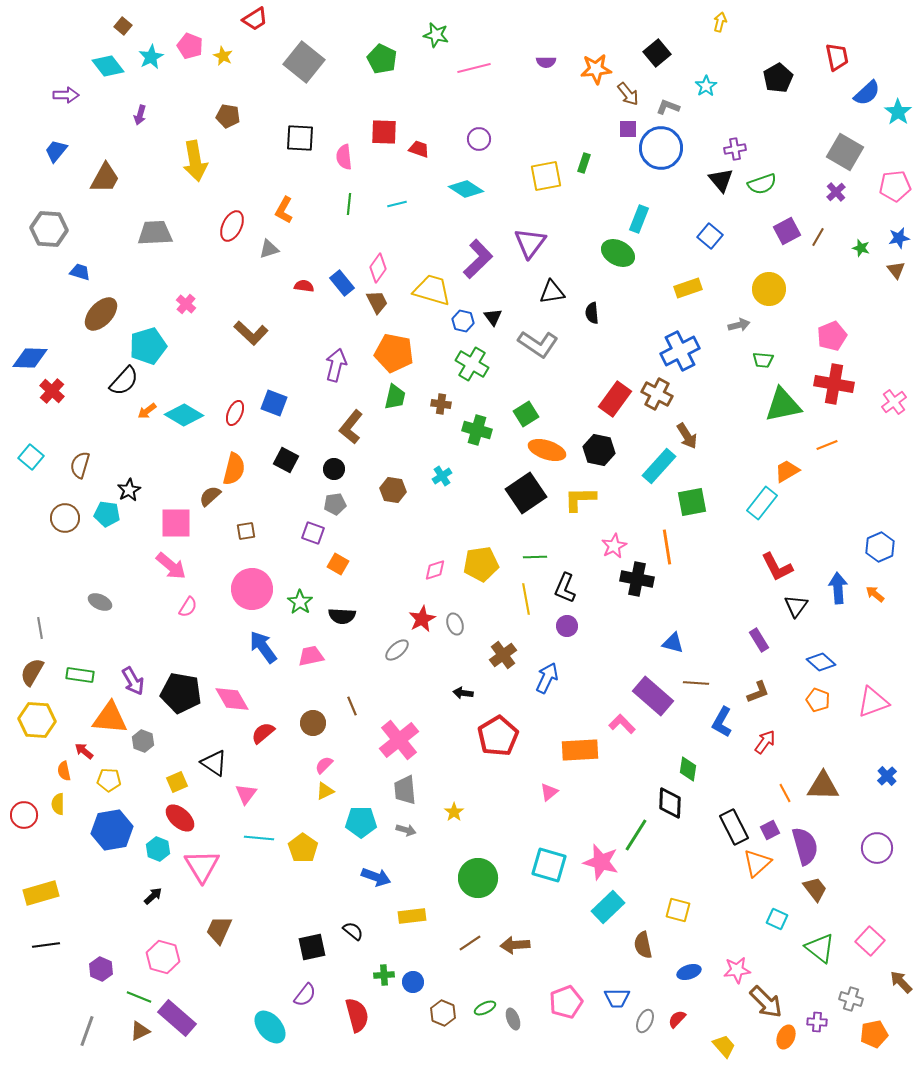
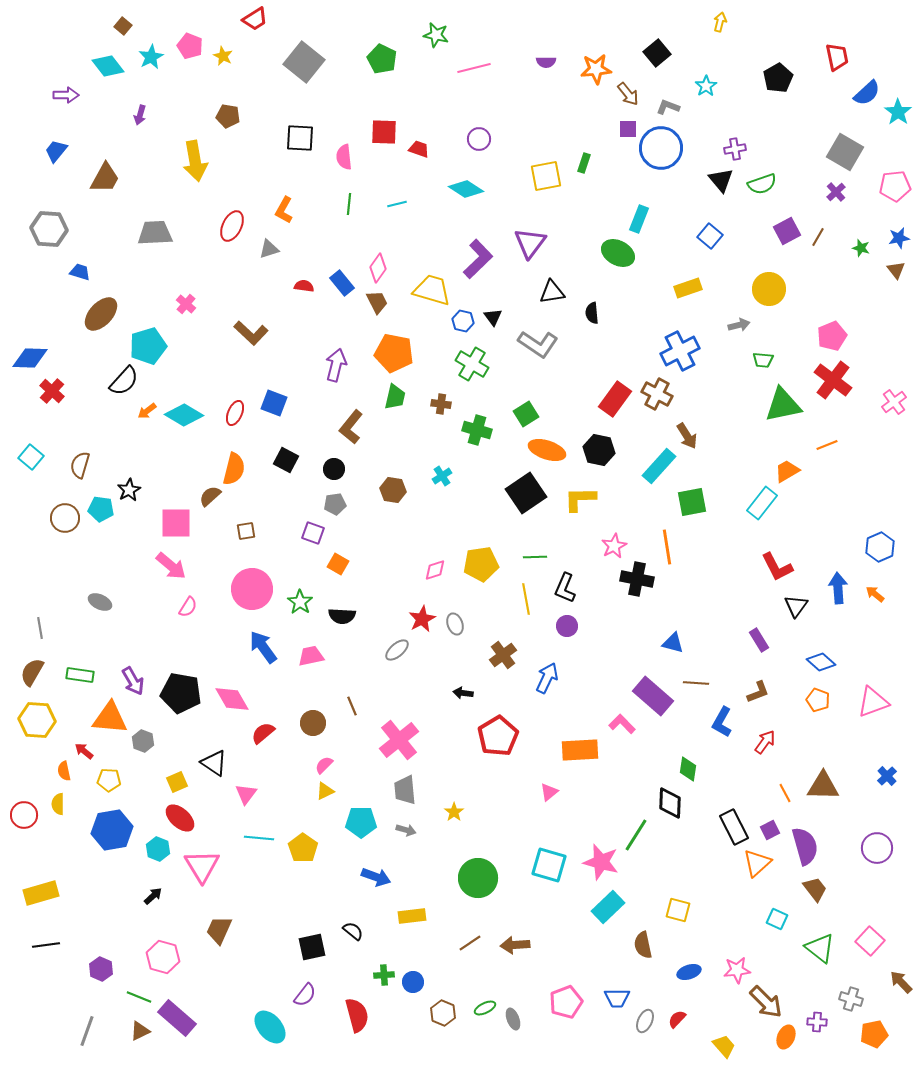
red cross at (834, 384): moved 1 px left, 4 px up; rotated 27 degrees clockwise
cyan pentagon at (107, 514): moved 6 px left, 5 px up
